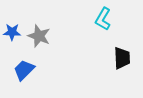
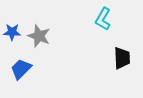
blue trapezoid: moved 3 px left, 1 px up
